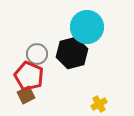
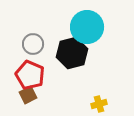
gray circle: moved 4 px left, 10 px up
red pentagon: moved 1 px right, 1 px up
brown square: moved 2 px right
yellow cross: rotated 14 degrees clockwise
